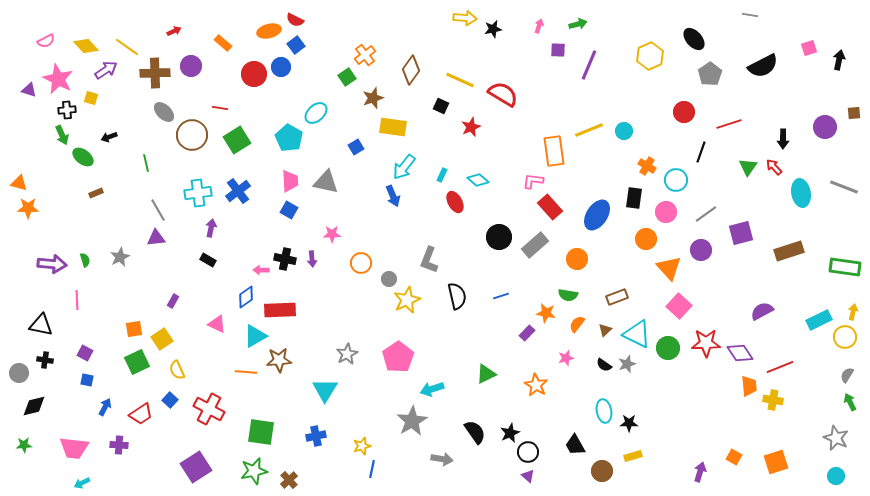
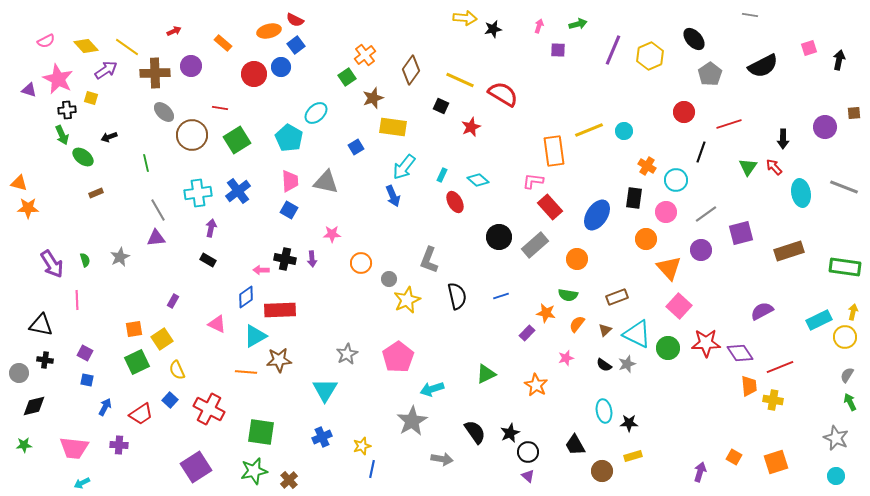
purple line at (589, 65): moved 24 px right, 15 px up
purple arrow at (52, 264): rotated 52 degrees clockwise
blue cross at (316, 436): moved 6 px right, 1 px down; rotated 12 degrees counterclockwise
